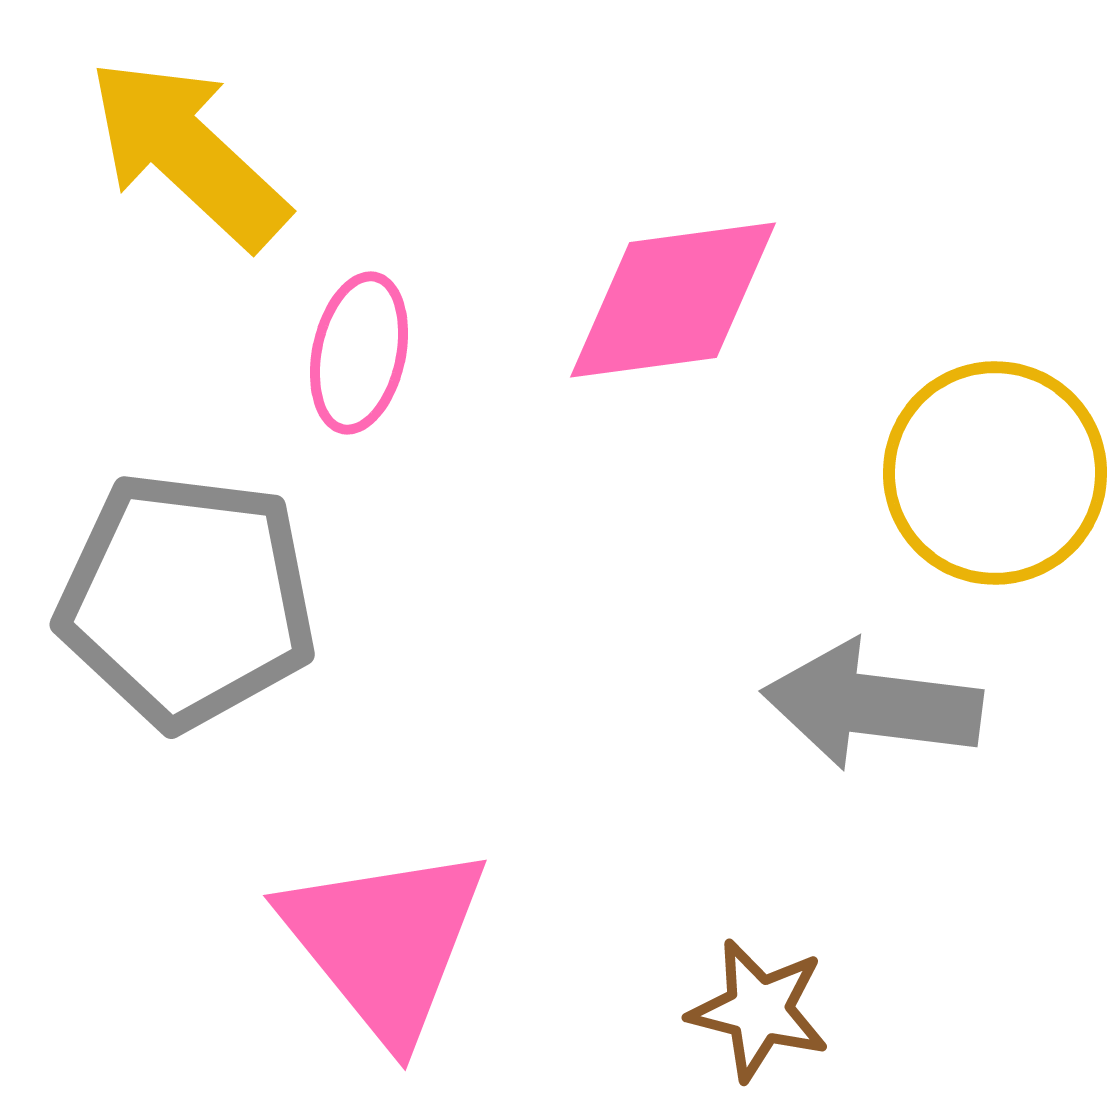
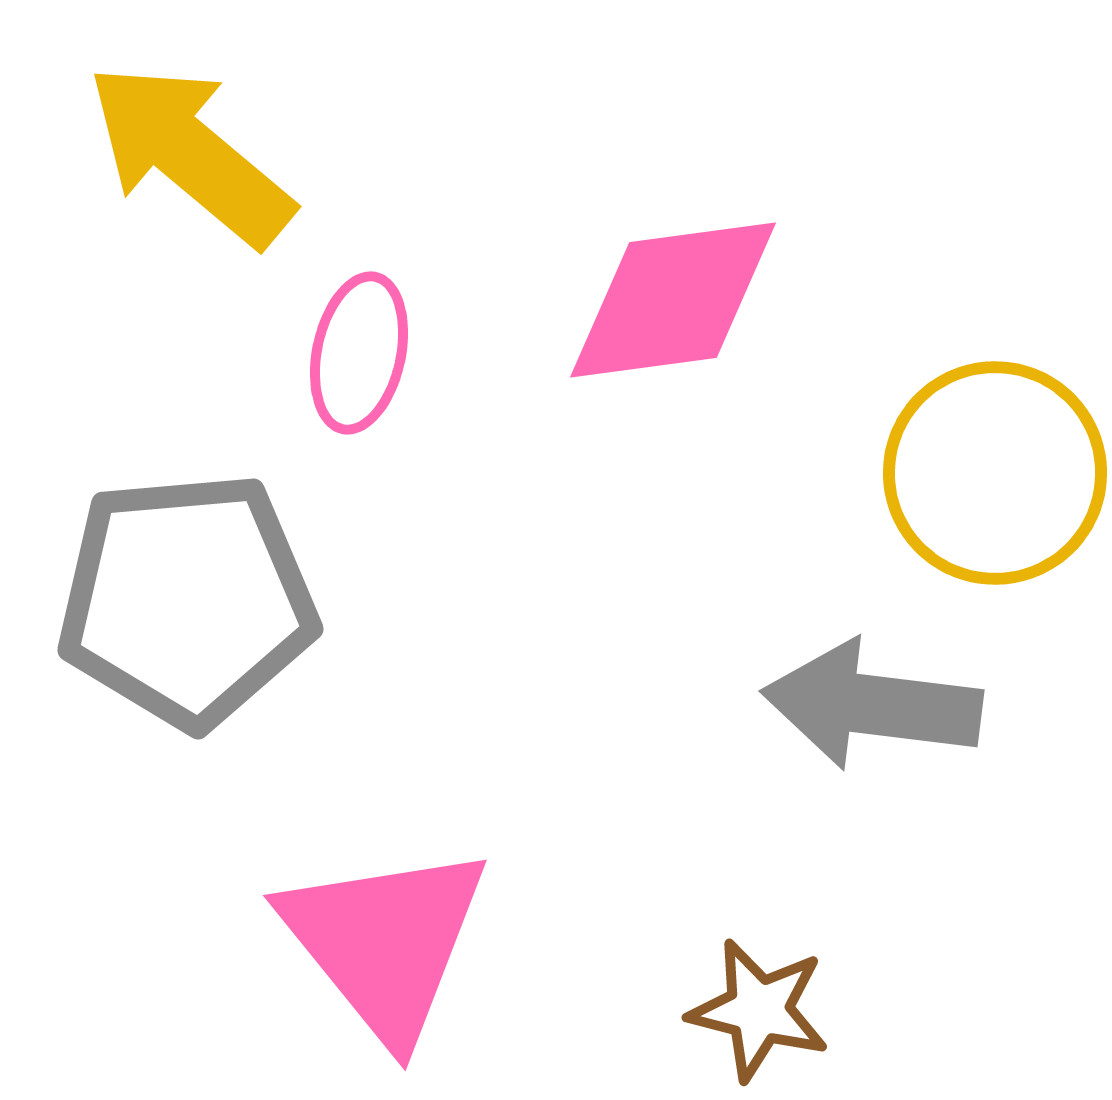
yellow arrow: moved 2 px right, 1 px down; rotated 3 degrees counterclockwise
gray pentagon: rotated 12 degrees counterclockwise
